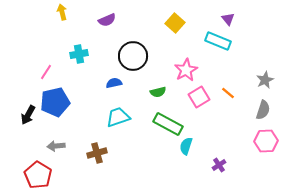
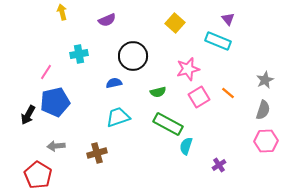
pink star: moved 2 px right, 1 px up; rotated 15 degrees clockwise
